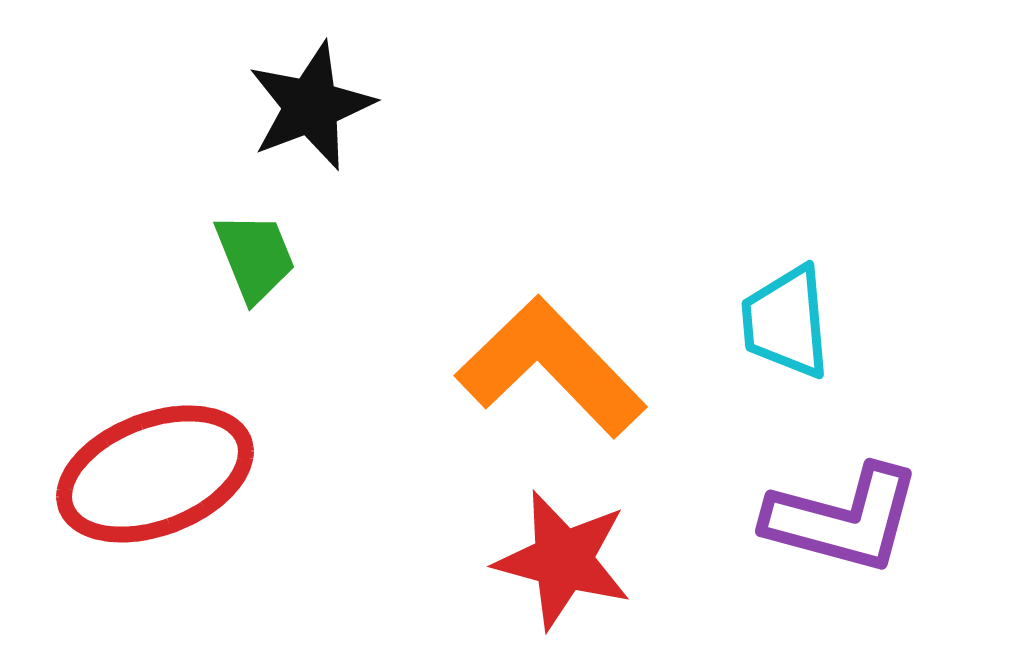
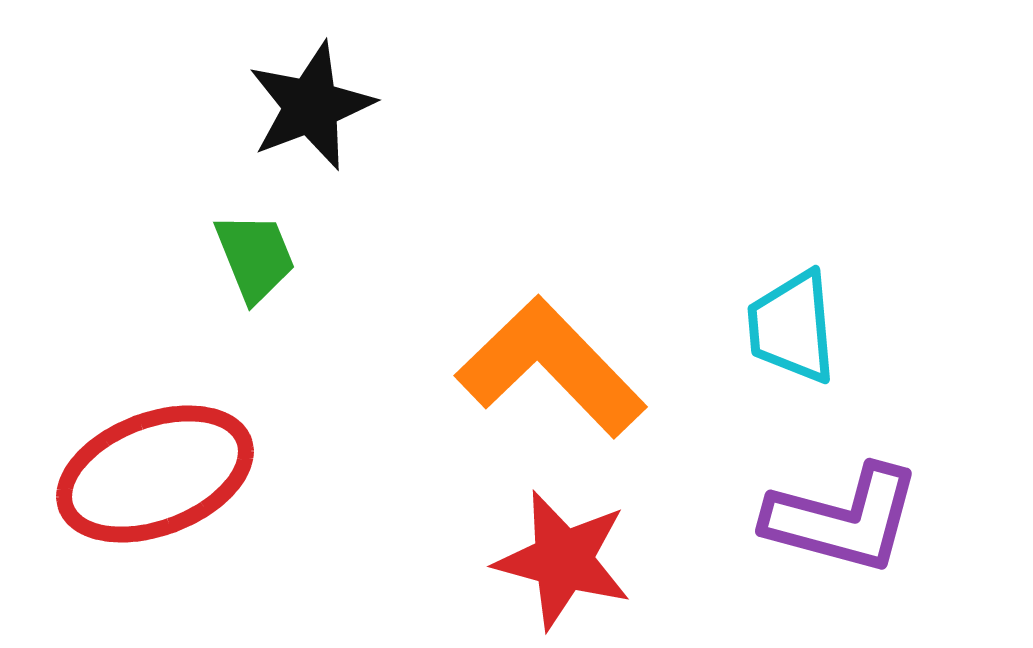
cyan trapezoid: moved 6 px right, 5 px down
